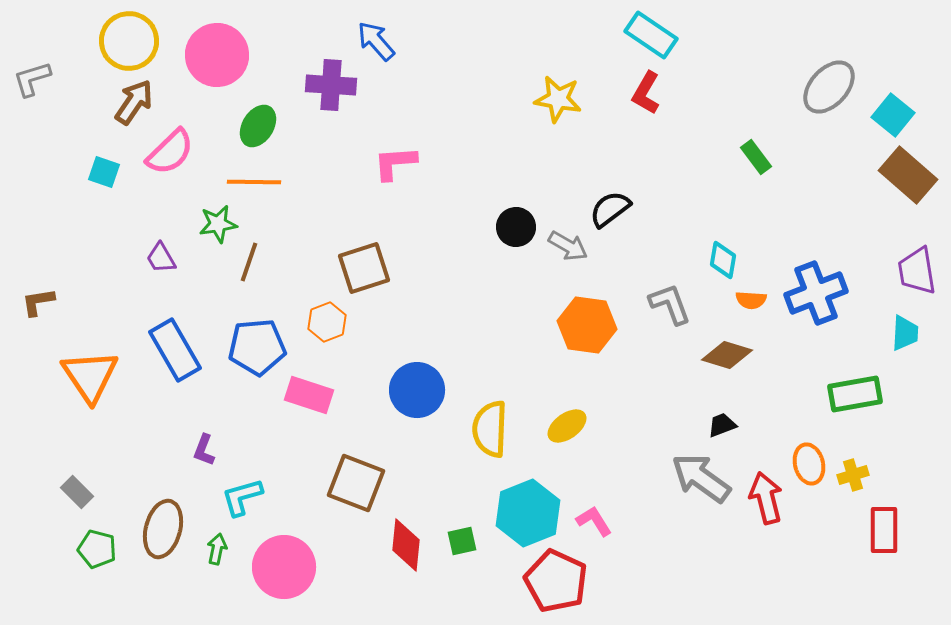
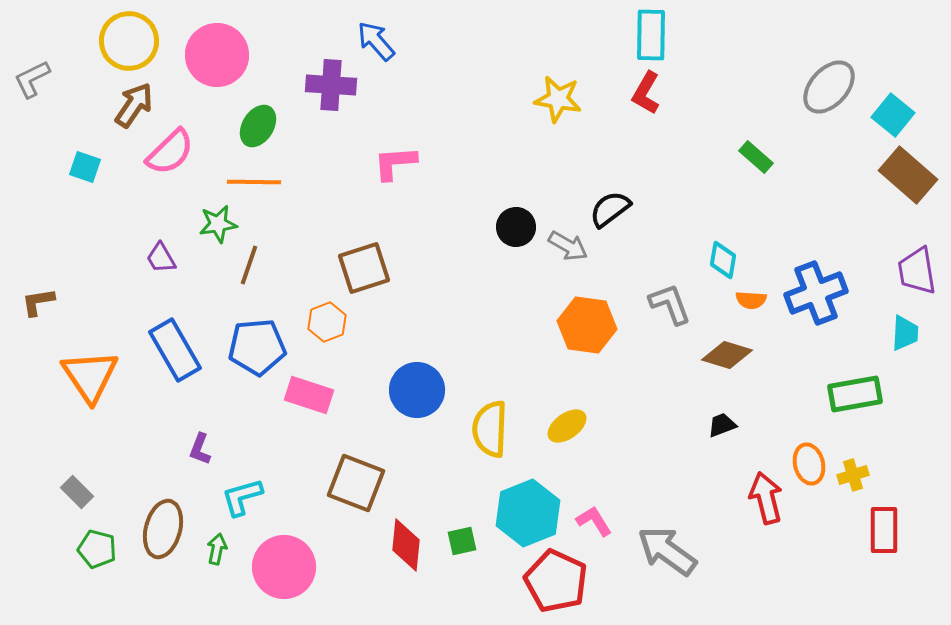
cyan rectangle at (651, 35): rotated 57 degrees clockwise
gray L-shape at (32, 79): rotated 9 degrees counterclockwise
brown arrow at (134, 102): moved 3 px down
green rectangle at (756, 157): rotated 12 degrees counterclockwise
cyan square at (104, 172): moved 19 px left, 5 px up
brown line at (249, 262): moved 3 px down
purple L-shape at (204, 450): moved 4 px left, 1 px up
gray arrow at (701, 478): moved 34 px left, 73 px down
